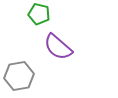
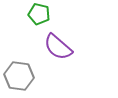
gray hexagon: rotated 16 degrees clockwise
